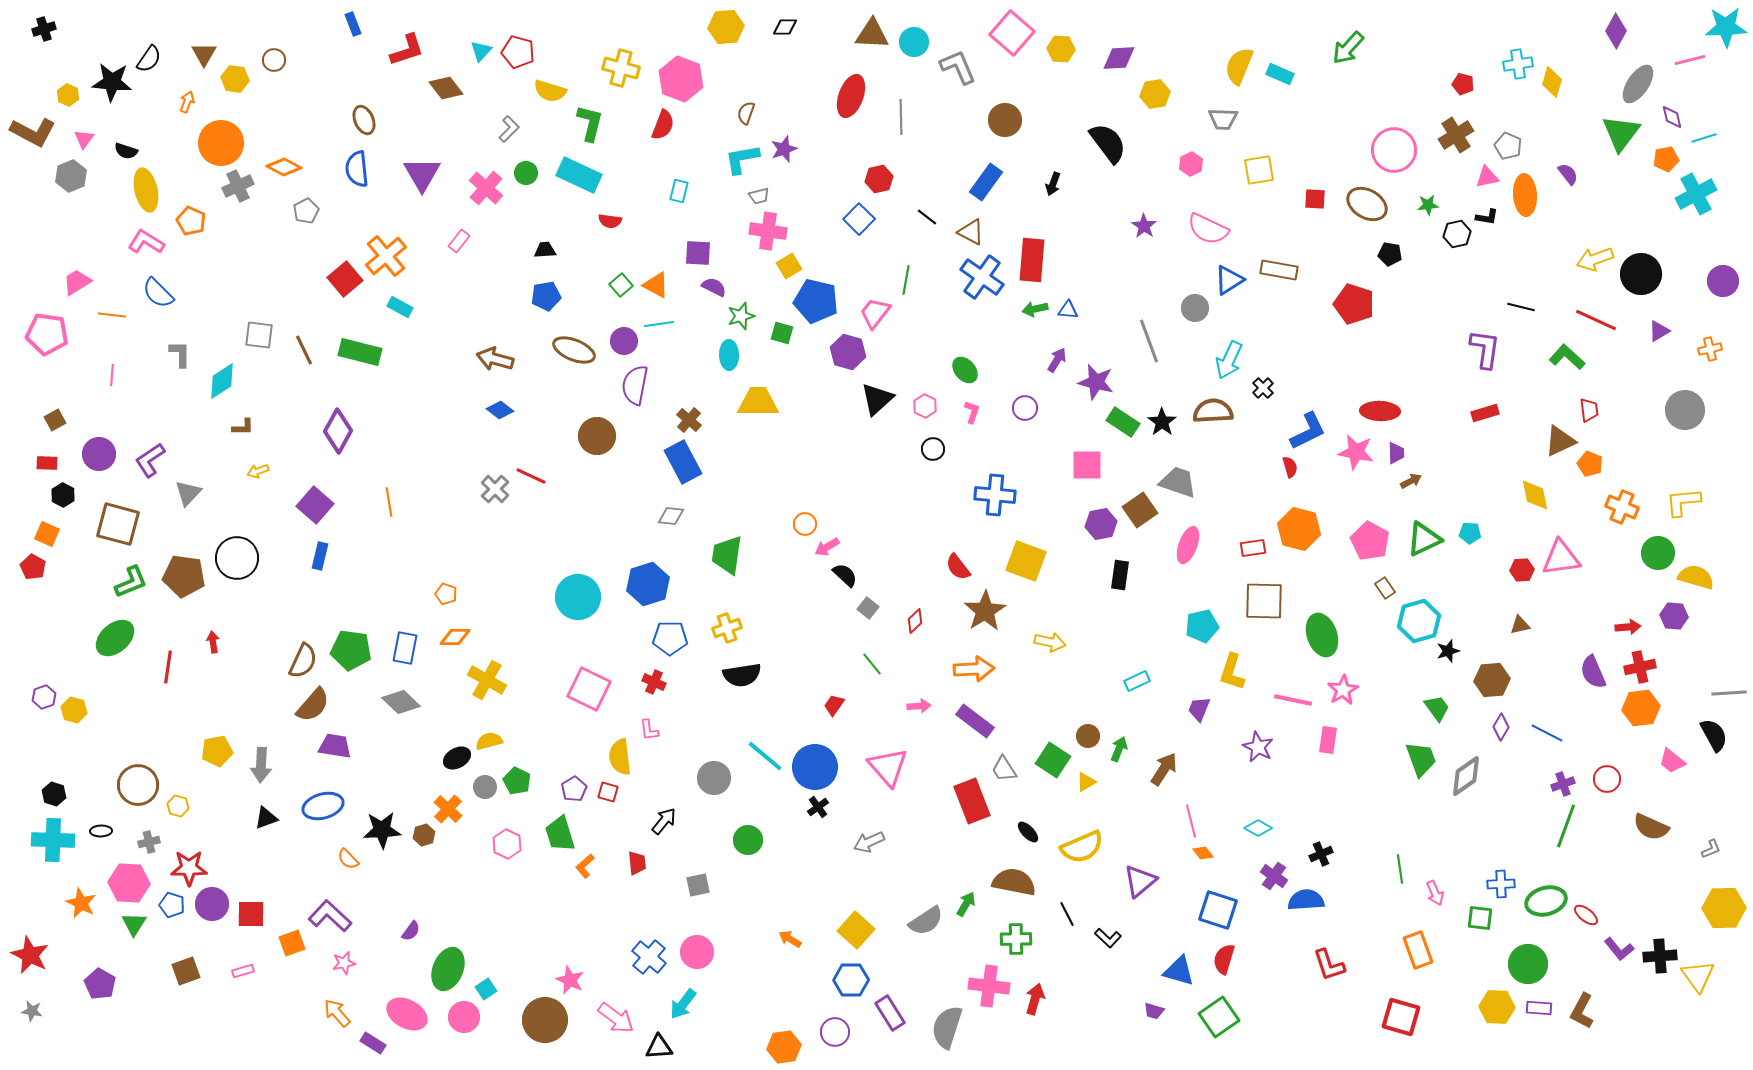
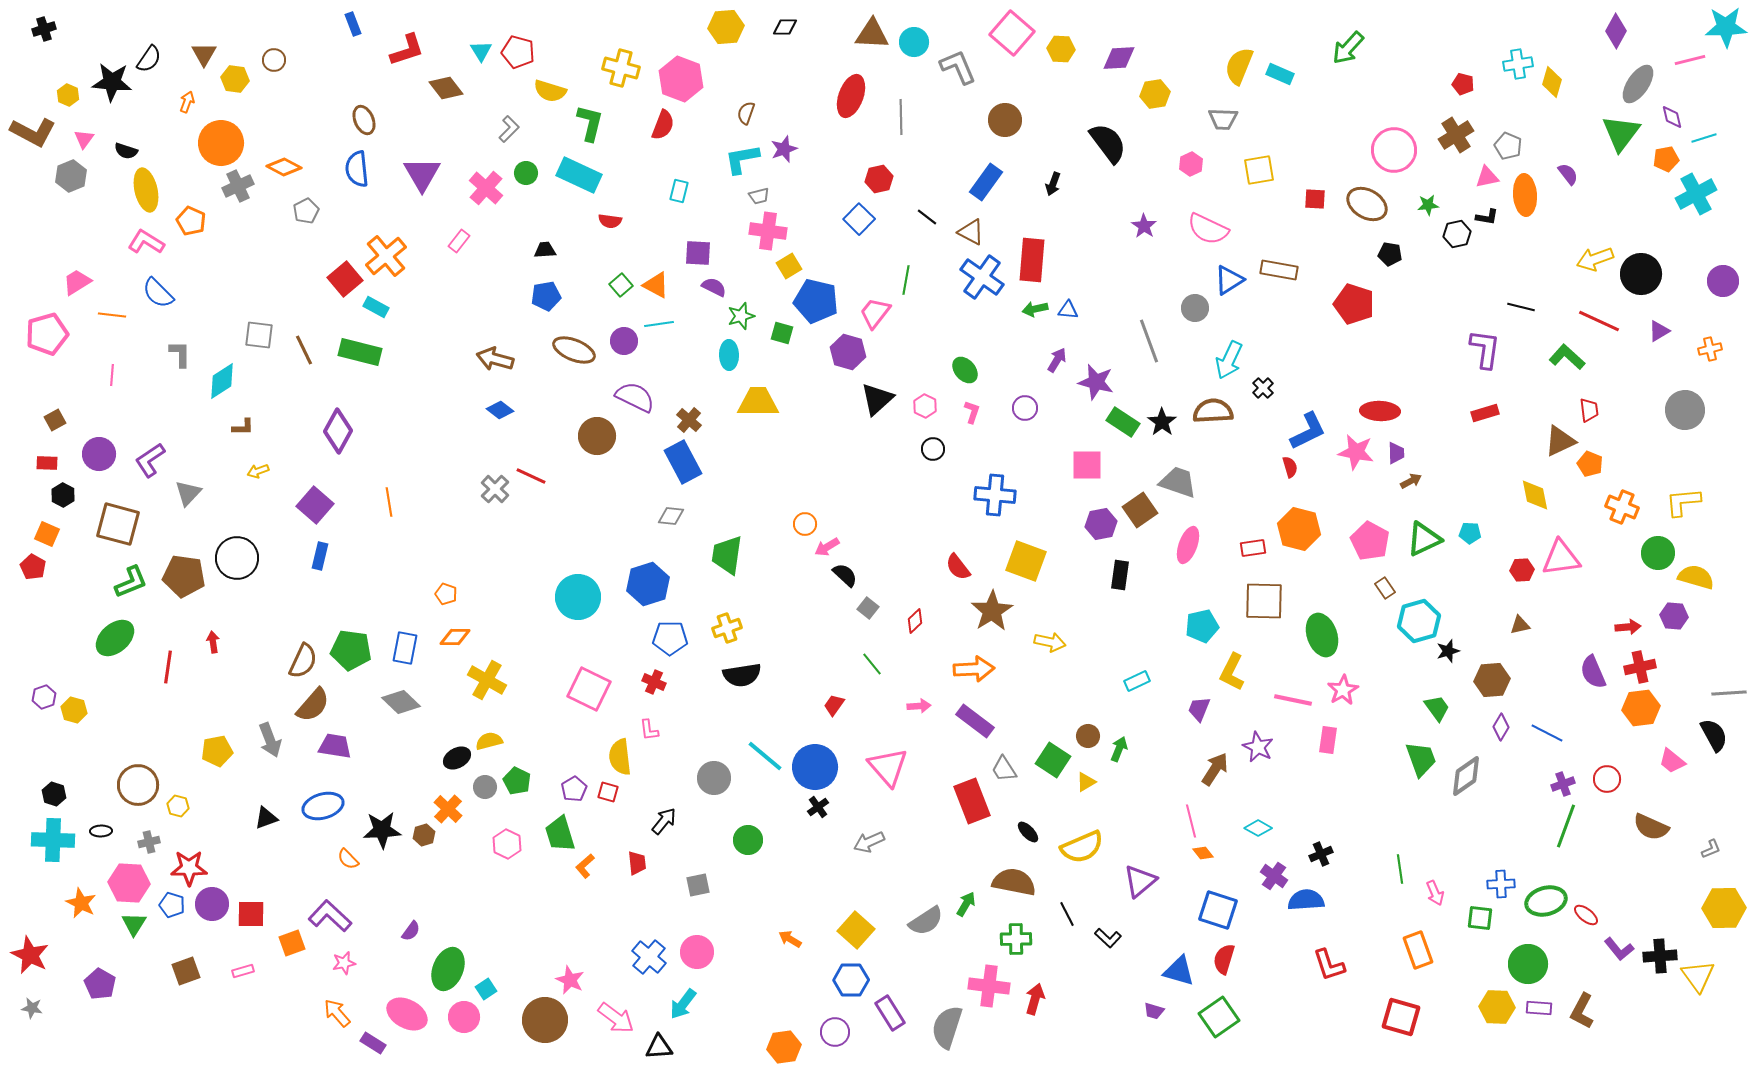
cyan triangle at (481, 51): rotated 15 degrees counterclockwise
cyan rectangle at (400, 307): moved 24 px left
red line at (1596, 320): moved 3 px right, 1 px down
pink pentagon at (47, 334): rotated 24 degrees counterclockwise
purple semicircle at (635, 385): moved 12 px down; rotated 105 degrees clockwise
brown star at (985, 611): moved 7 px right
yellow L-shape at (1232, 672): rotated 9 degrees clockwise
gray arrow at (261, 765): moved 9 px right, 25 px up; rotated 24 degrees counterclockwise
brown arrow at (1164, 769): moved 51 px right
gray star at (32, 1011): moved 3 px up
